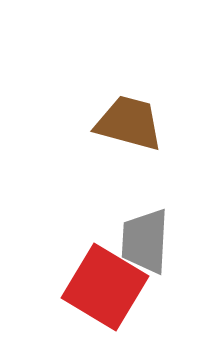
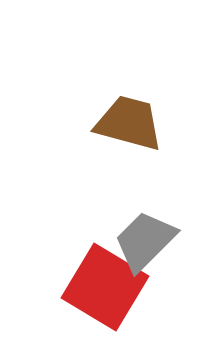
gray trapezoid: rotated 42 degrees clockwise
